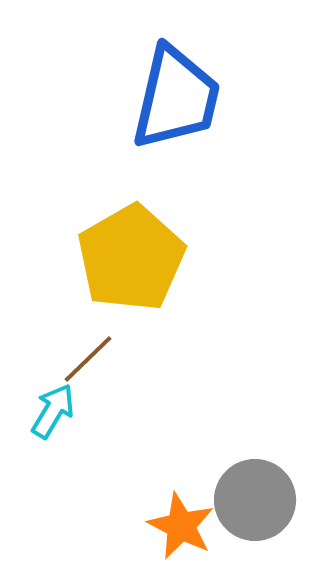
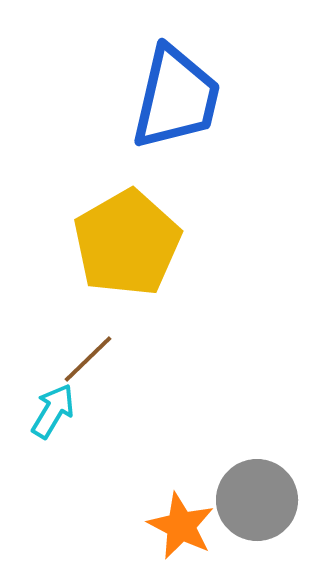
yellow pentagon: moved 4 px left, 15 px up
gray circle: moved 2 px right
